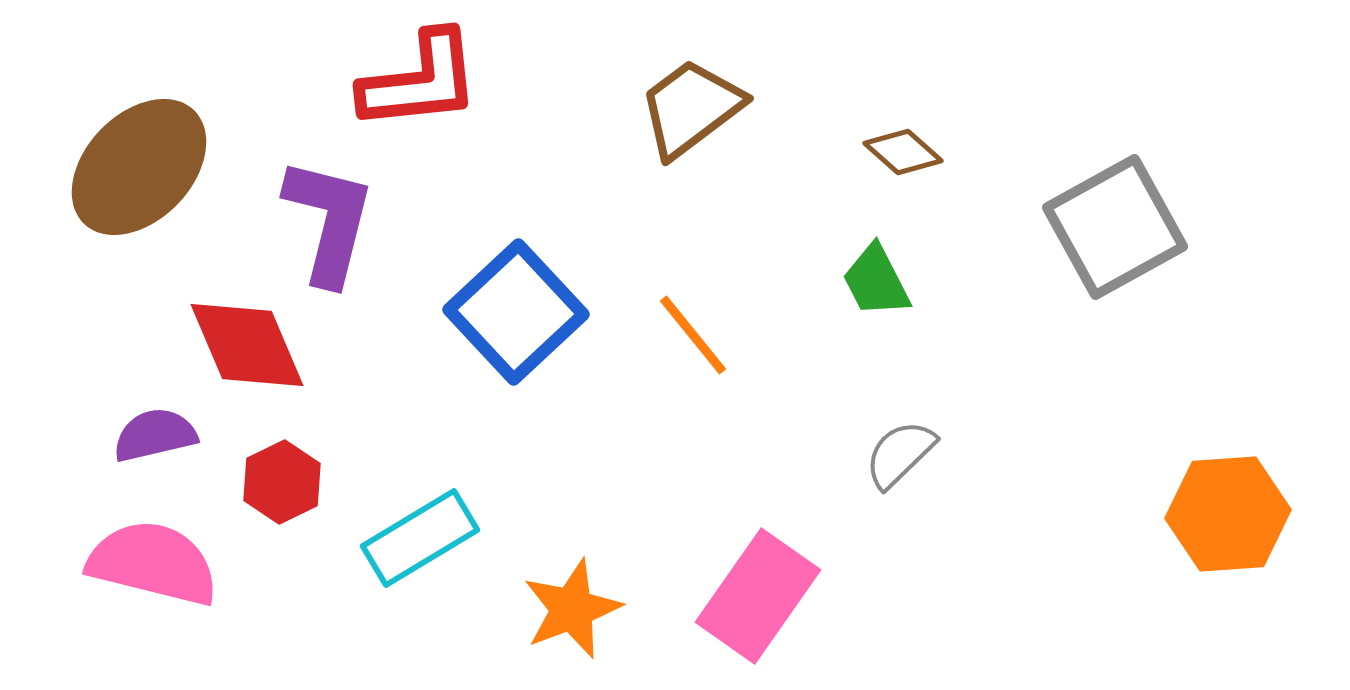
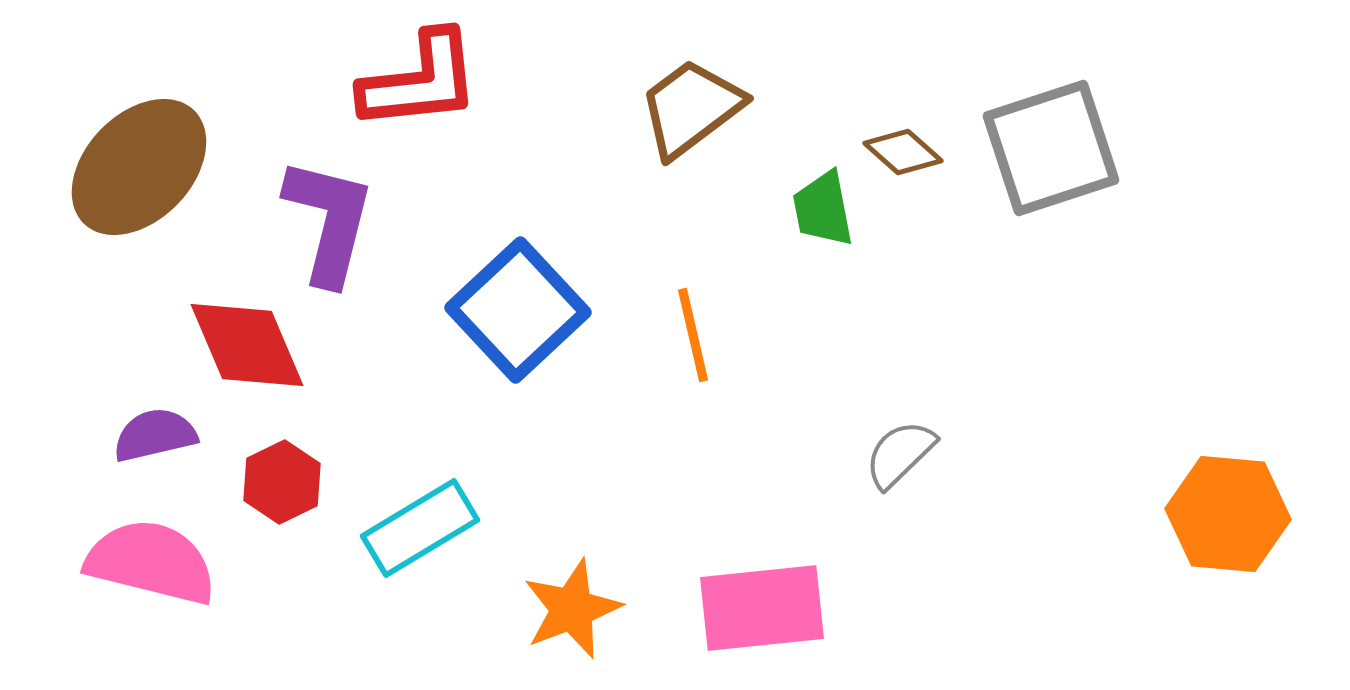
gray square: moved 64 px left, 79 px up; rotated 11 degrees clockwise
green trapezoid: moved 53 px left, 72 px up; rotated 16 degrees clockwise
blue square: moved 2 px right, 2 px up
orange line: rotated 26 degrees clockwise
orange hexagon: rotated 9 degrees clockwise
cyan rectangle: moved 10 px up
pink semicircle: moved 2 px left, 1 px up
pink rectangle: moved 4 px right, 12 px down; rotated 49 degrees clockwise
